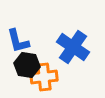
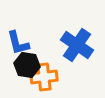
blue L-shape: moved 2 px down
blue cross: moved 4 px right, 2 px up
